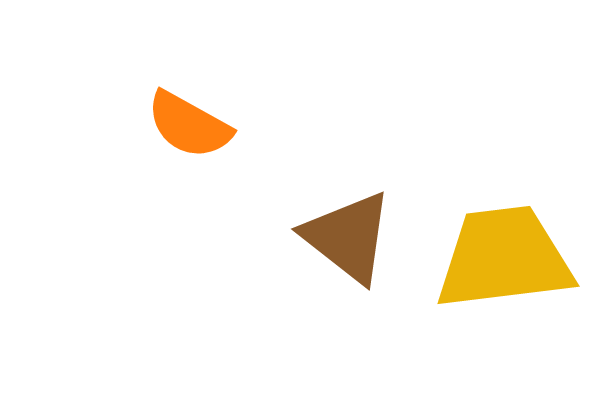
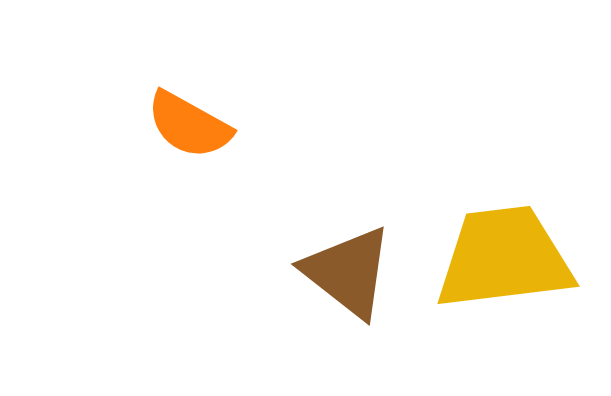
brown triangle: moved 35 px down
